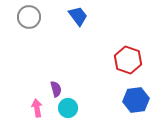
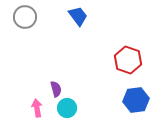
gray circle: moved 4 px left
cyan circle: moved 1 px left
